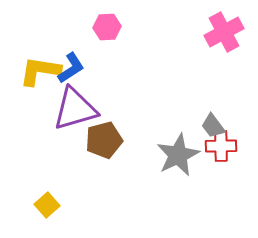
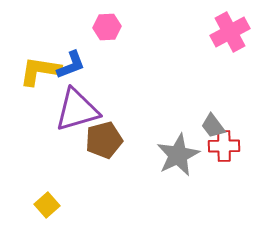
pink cross: moved 6 px right
blue L-shape: moved 3 px up; rotated 12 degrees clockwise
purple triangle: moved 2 px right, 1 px down
red cross: moved 3 px right
